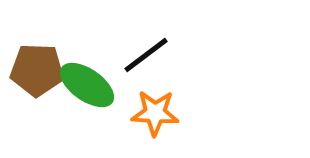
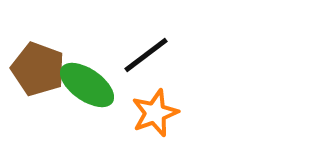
brown pentagon: moved 1 px right, 1 px up; rotated 18 degrees clockwise
orange star: rotated 24 degrees counterclockwise
